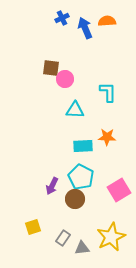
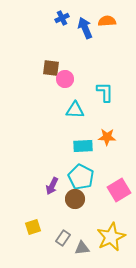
cyan L-shape: moved 3 px left
